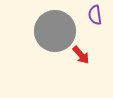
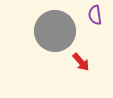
red arrow: moved 7 px down
